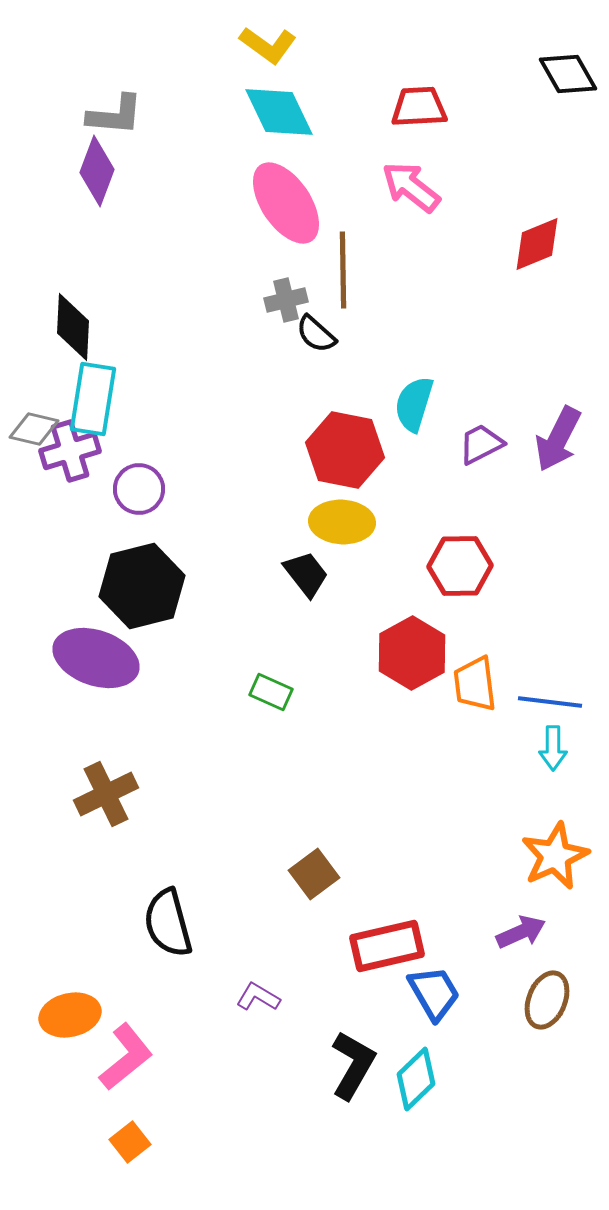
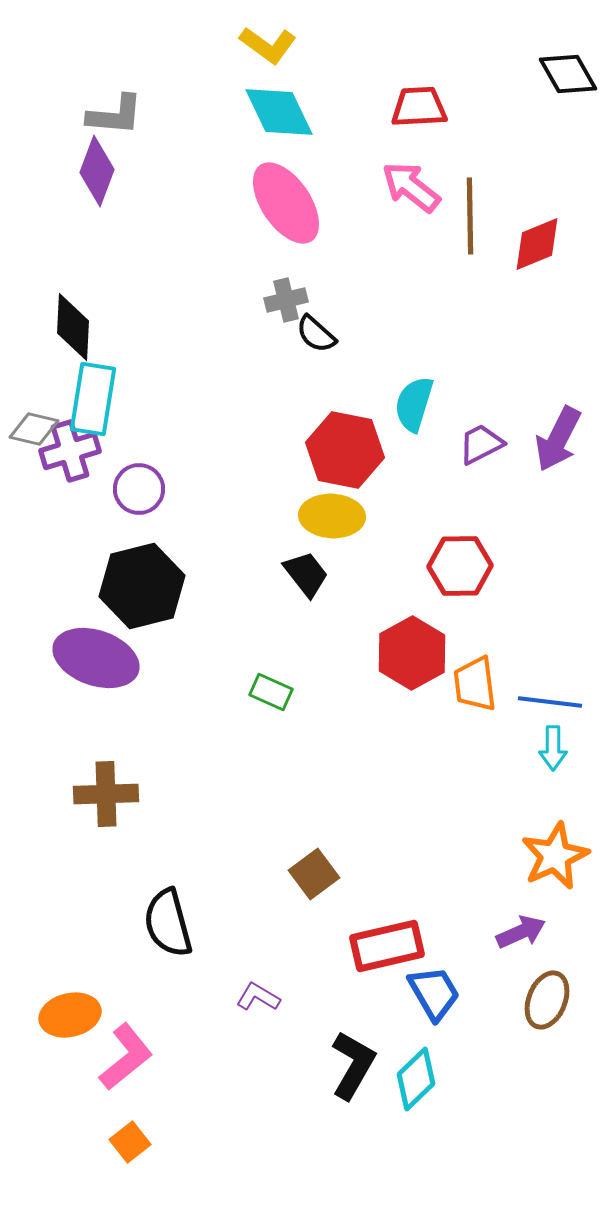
brown line at (343, 270): moved 127 px right, 54 px up
yellow ellipse at (342, 522): moved 10 px left, 6 px up
brown cross at (106, 794): rotated 24 degrees clockwise
